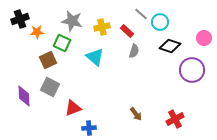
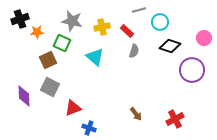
gray line: moved 2 px left, 4 px up; rotated 56 degrees counterclockwise
blue cross: rotated 24 degrees clockwise
